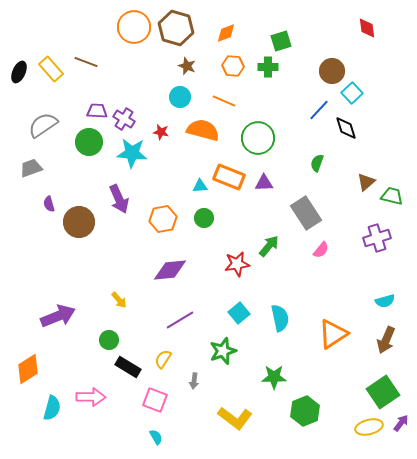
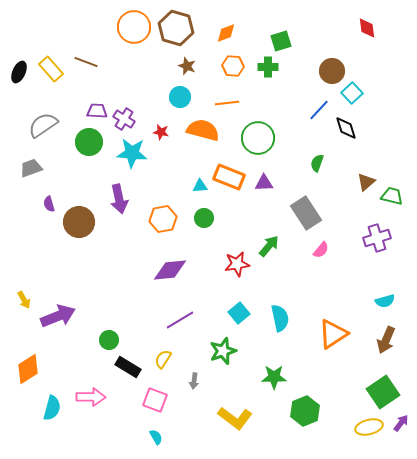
orange line at (224, 101): moved 3 px right, 2 px down; rotated 30 degrees counterclockwise
purple arrow at (119, 199): rotated 12 degrees clockwise
yellow arrow at (119, 300): moved 95 px left; rotated 12 degrees clockwise
